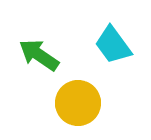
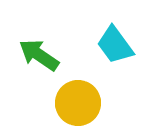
cyan trapezoid: moved 2 px right
